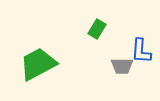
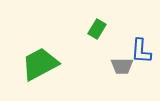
green trapezoid: moved 2 px right
